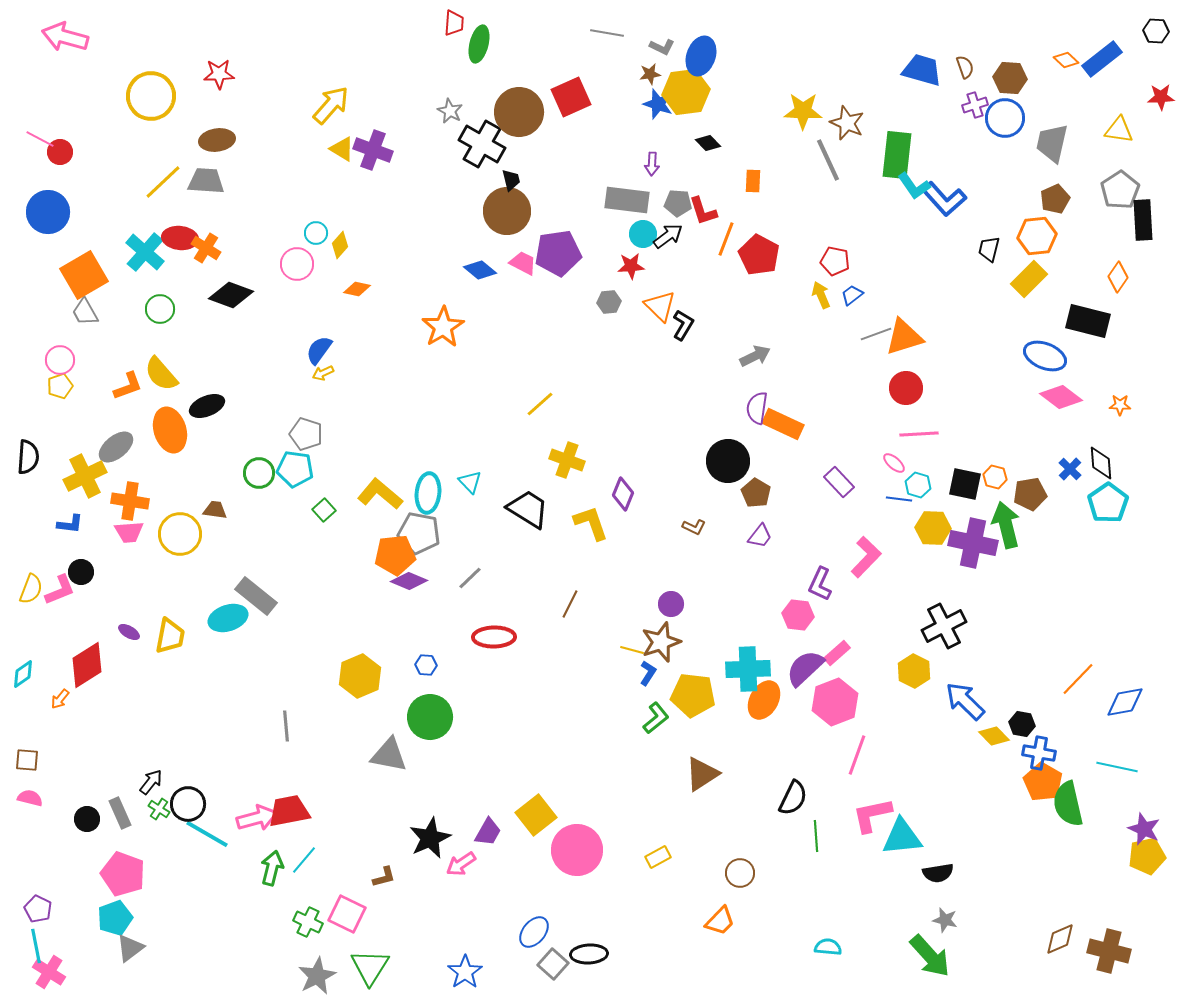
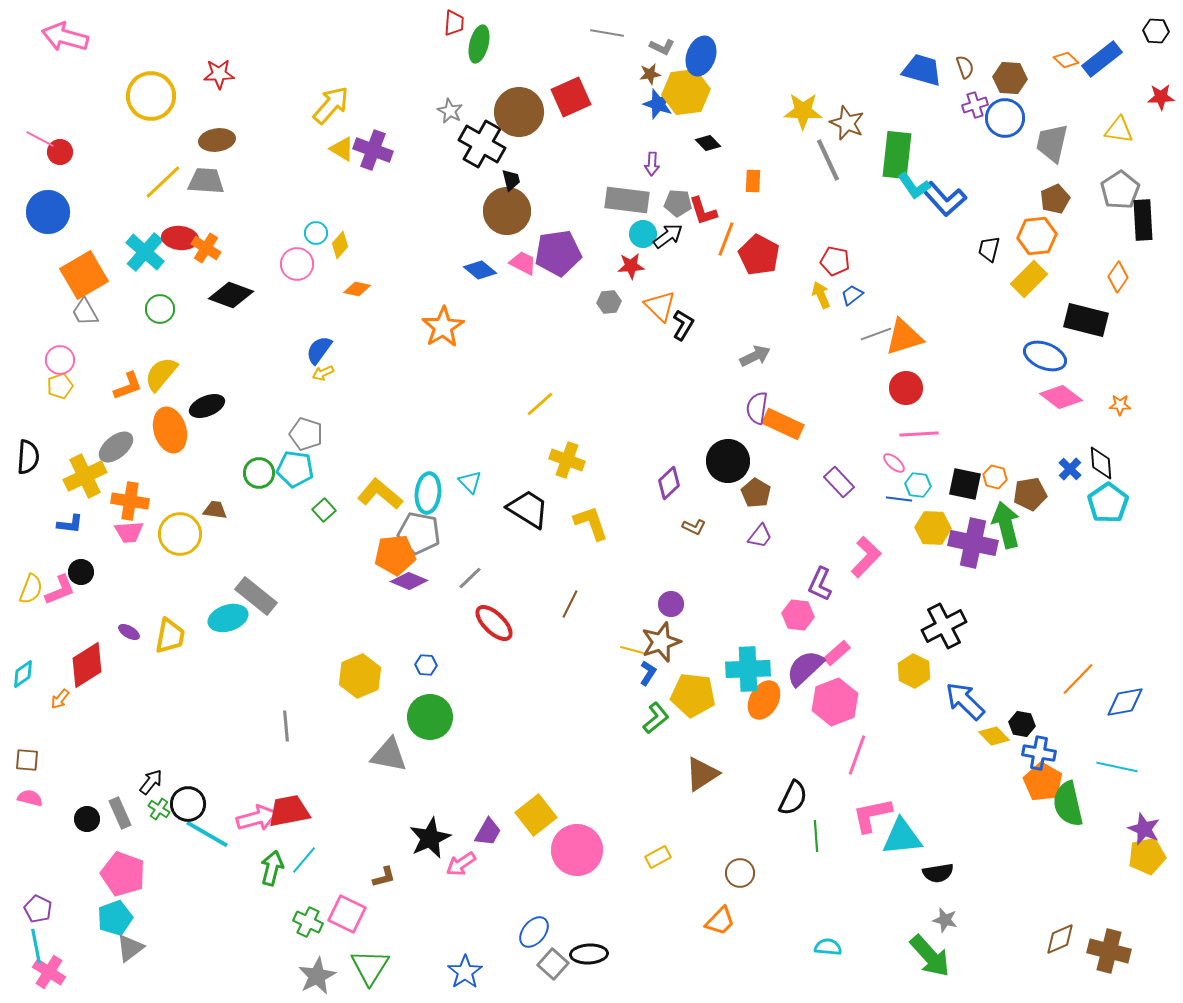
black rectangle at (1088, 321): moved 2 px left, 1 px up
yellow semicircle at (161, 374): rotated 81 degrees clockwise
cyan hexagon at (918, 485): rotated 10 degrees counterclockwise
purple diamond at (623, 494): moved 46 px right, 11 px up; rotated 24 degrees clockwise
red ellipse at (494, 637): moved 14 px up; rotated 45 degrees clockwise
